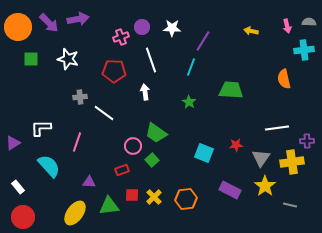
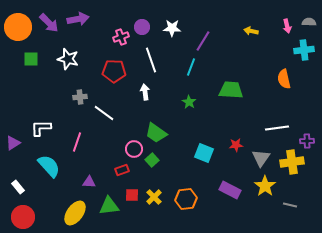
pink circle at (133, 146): moved 1 px right, 3 px down
